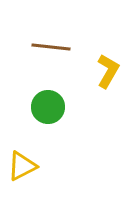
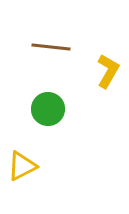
green circle: moved 2 px down
